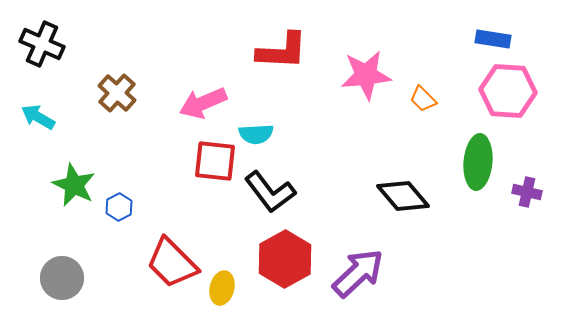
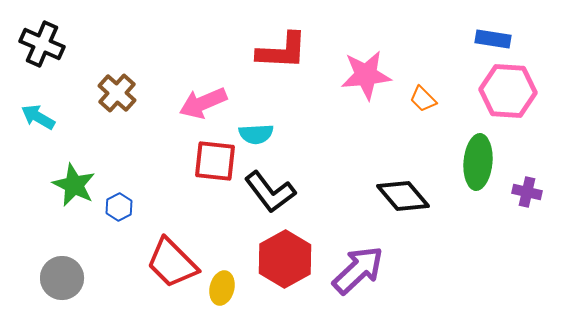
purple arrow: moved 3 px up
